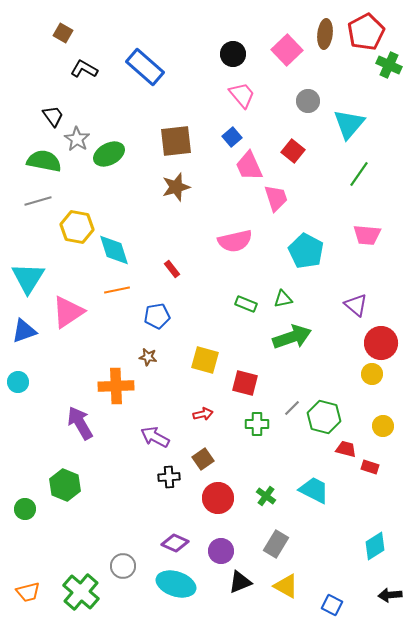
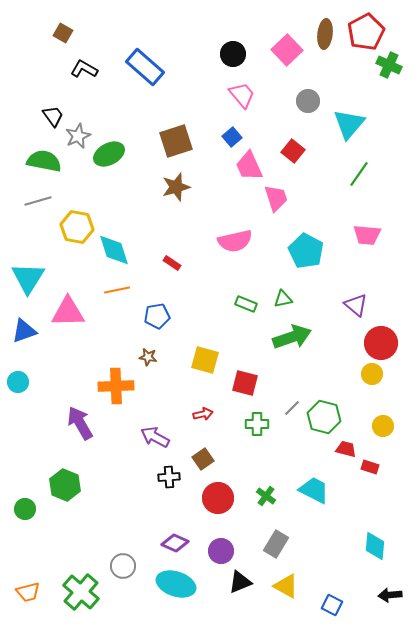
gray star at (77, 139): moved 1 px right, 3 px up; rotated 15 degrees clockwise
brown square at (176, 141): rotated 12 degrees counterclockwise
red rectangle at (172, 269): moved 6 px up; rotated 18 degrees counterclockwise
pink triangle at (68, 312): rotated 33 degrees clockwise
cyan diamond at (375, 546): rotated 52 degrees counterclockwise
